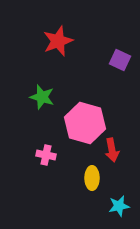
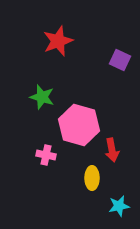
pink hexagon: moved 6 px left, 2 px down
